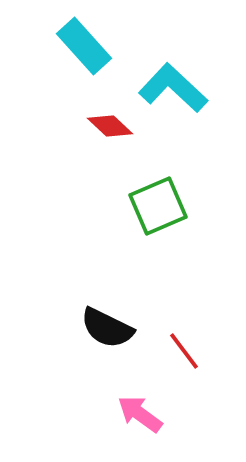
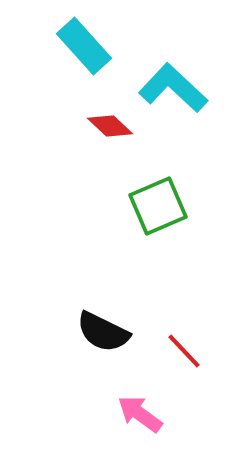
black semicircle: moved 4 px left, 4 px down
red line: rotated 6 degrees counterclockwise
